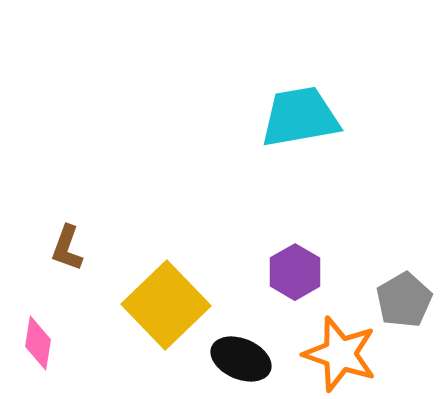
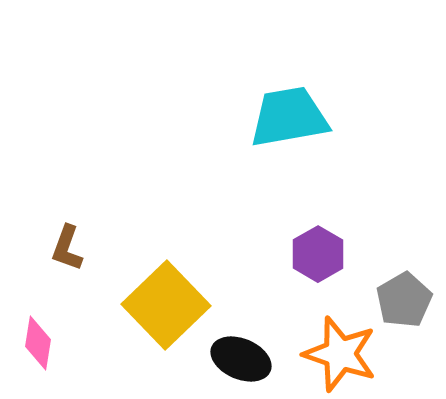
cyan trapezoid: moved 11 px left
purple hexagon: moved 23 px right, 18 px up
